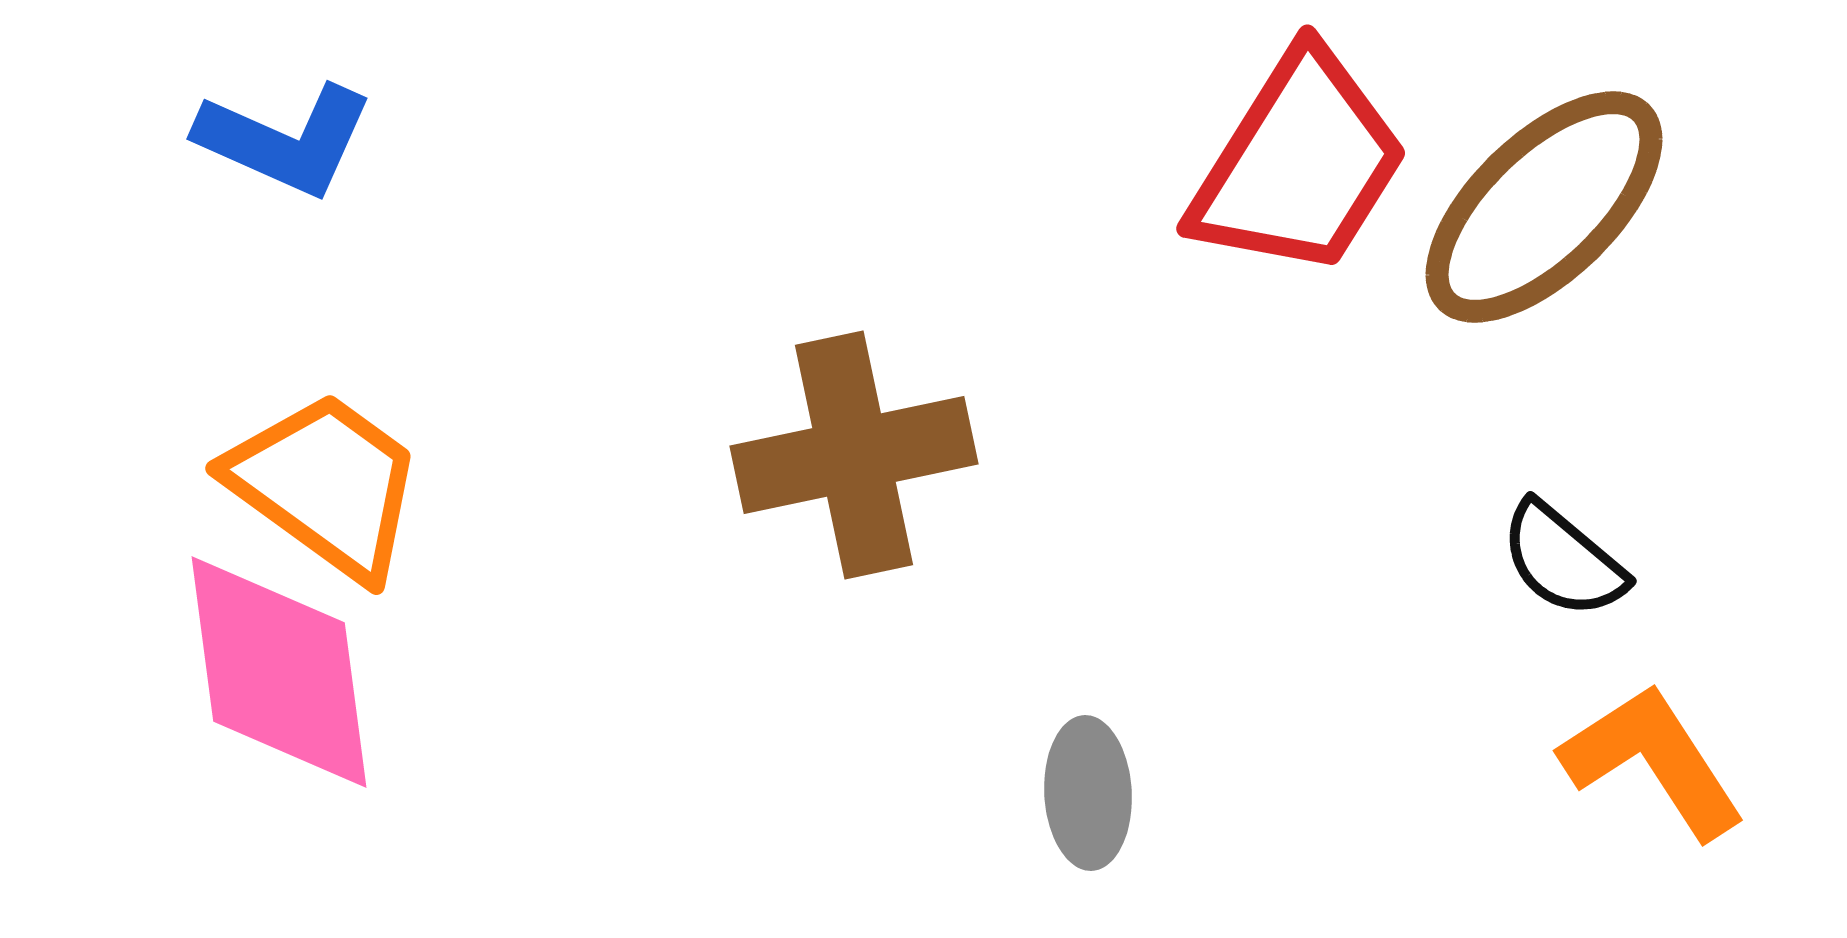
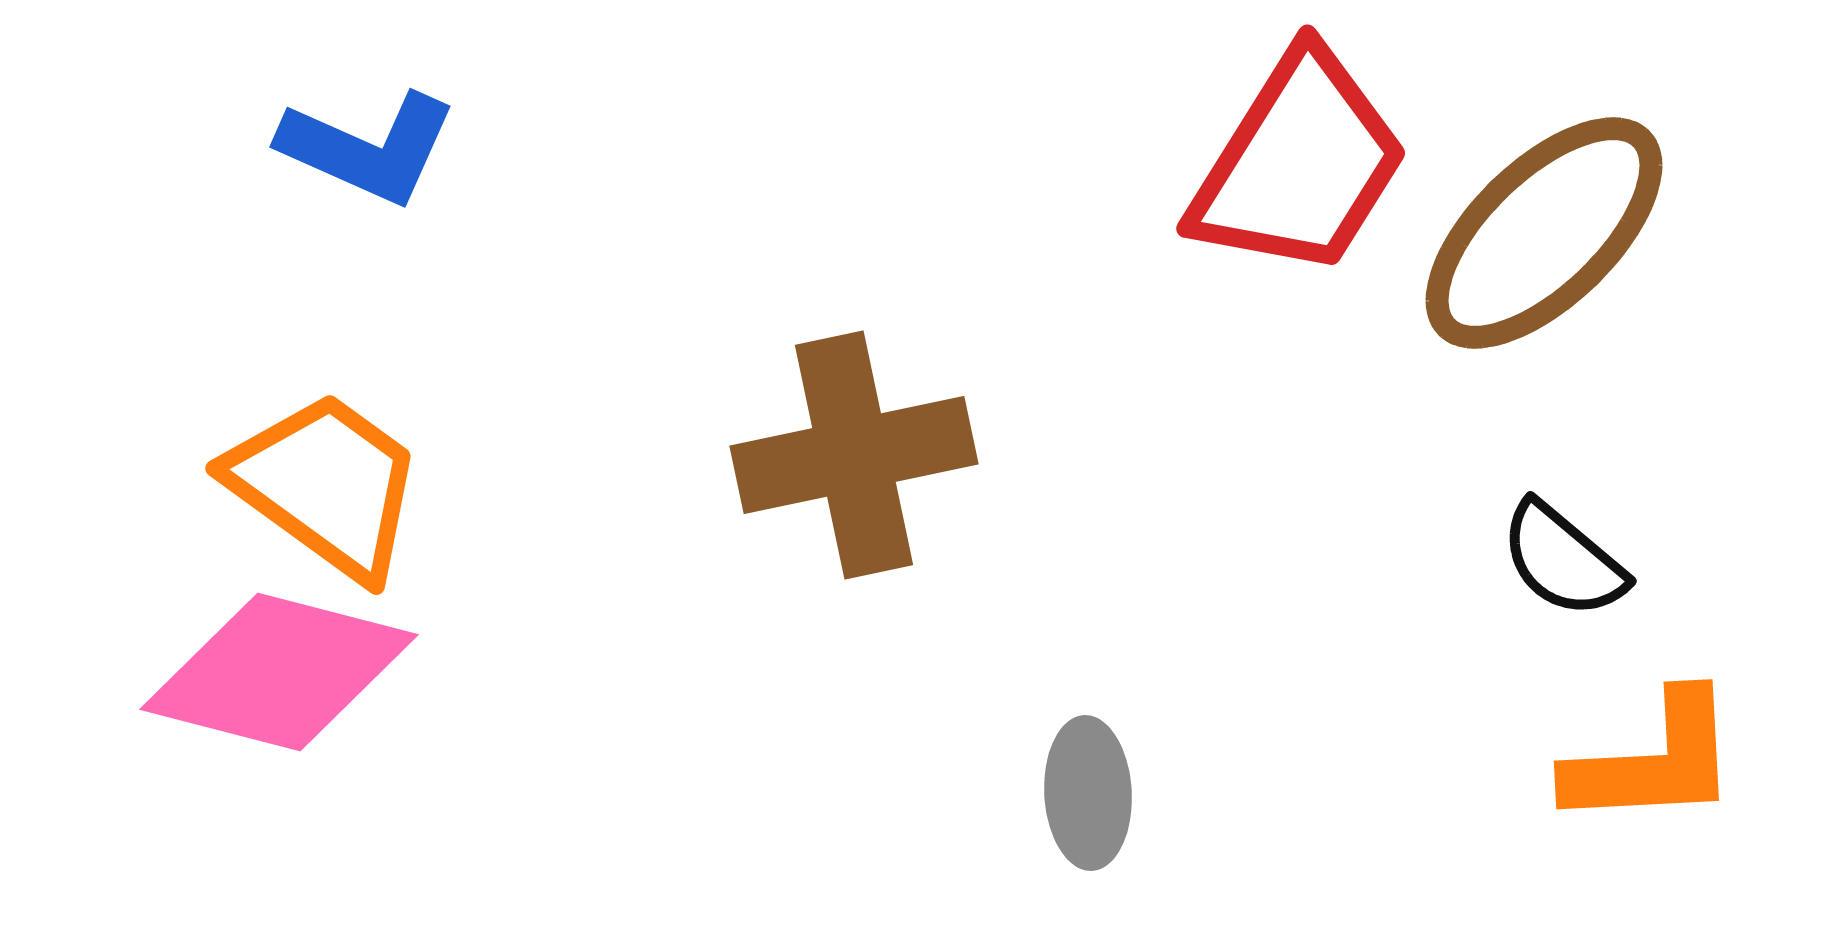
blue L-shape: moved 83 px right, 8 px down
brown ellipse: moved 26 px down
pink diamond: rotated 68 degrees counterclockwise
orange L-shape: rotated 120 degrees clockwise
